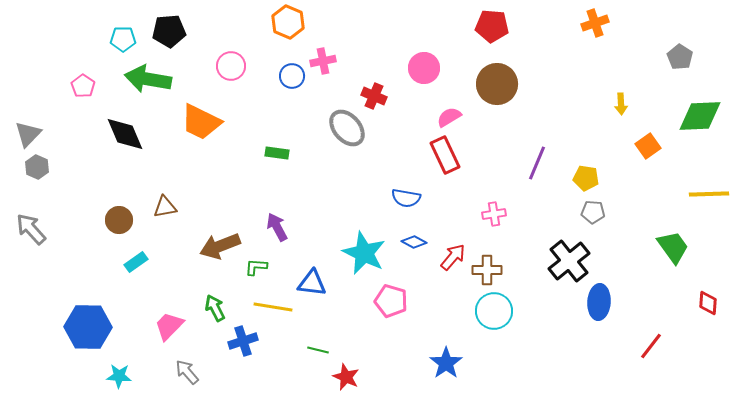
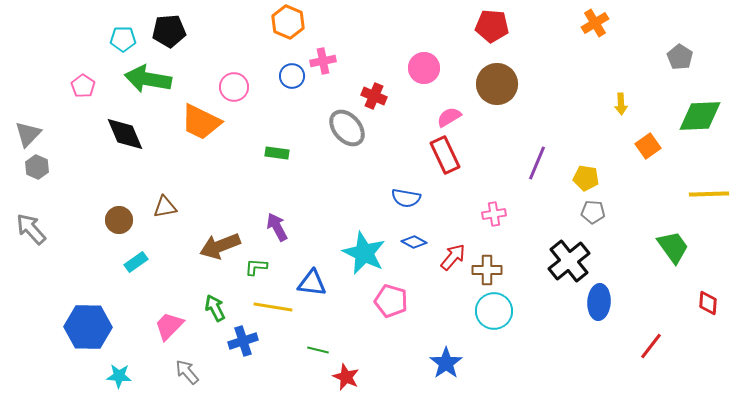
orange cross at (595, 23): rotated 12 degrees counterclockwise
pink circle at (231, 66): moved 3 px right, 21 px down
